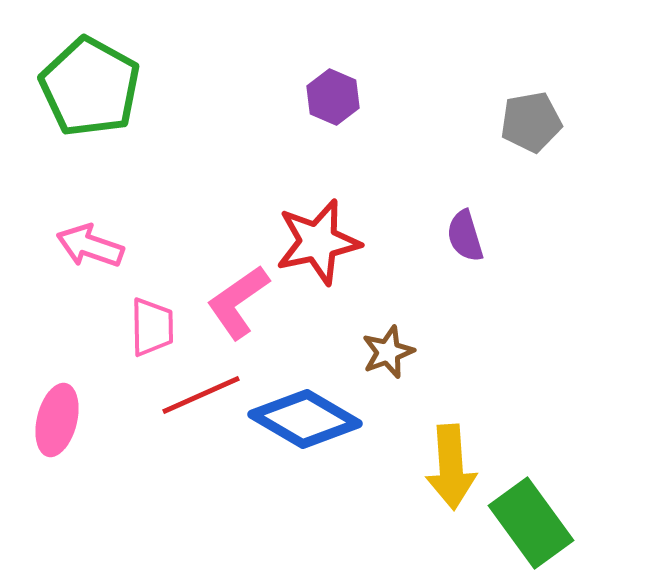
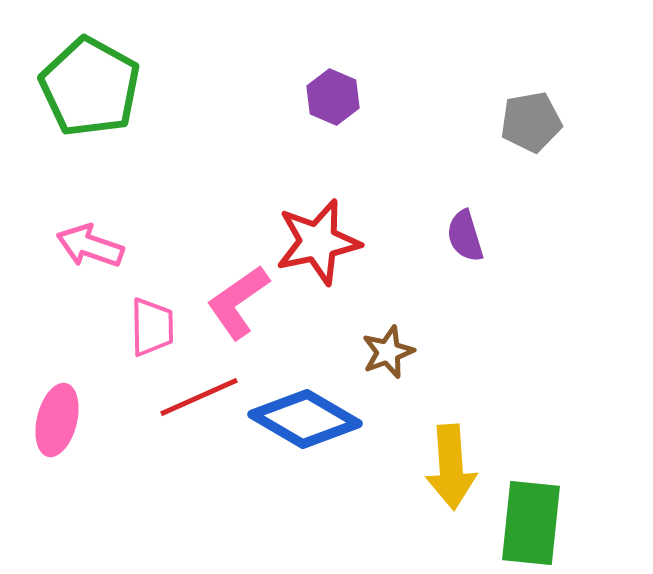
red line: moved 2 px left, 2 px down
green rectangle: rotated 42 degrees clockwise
